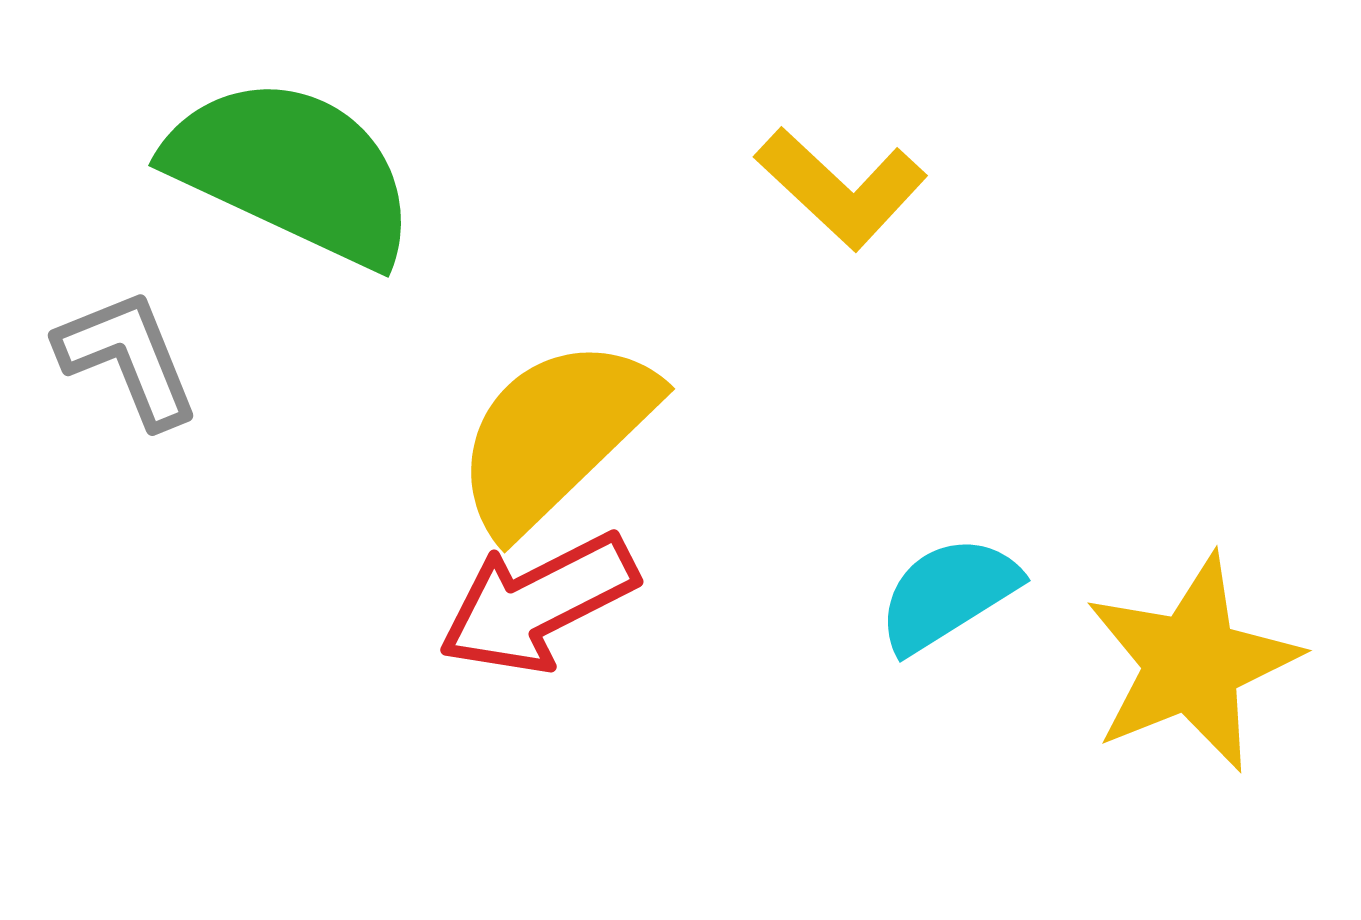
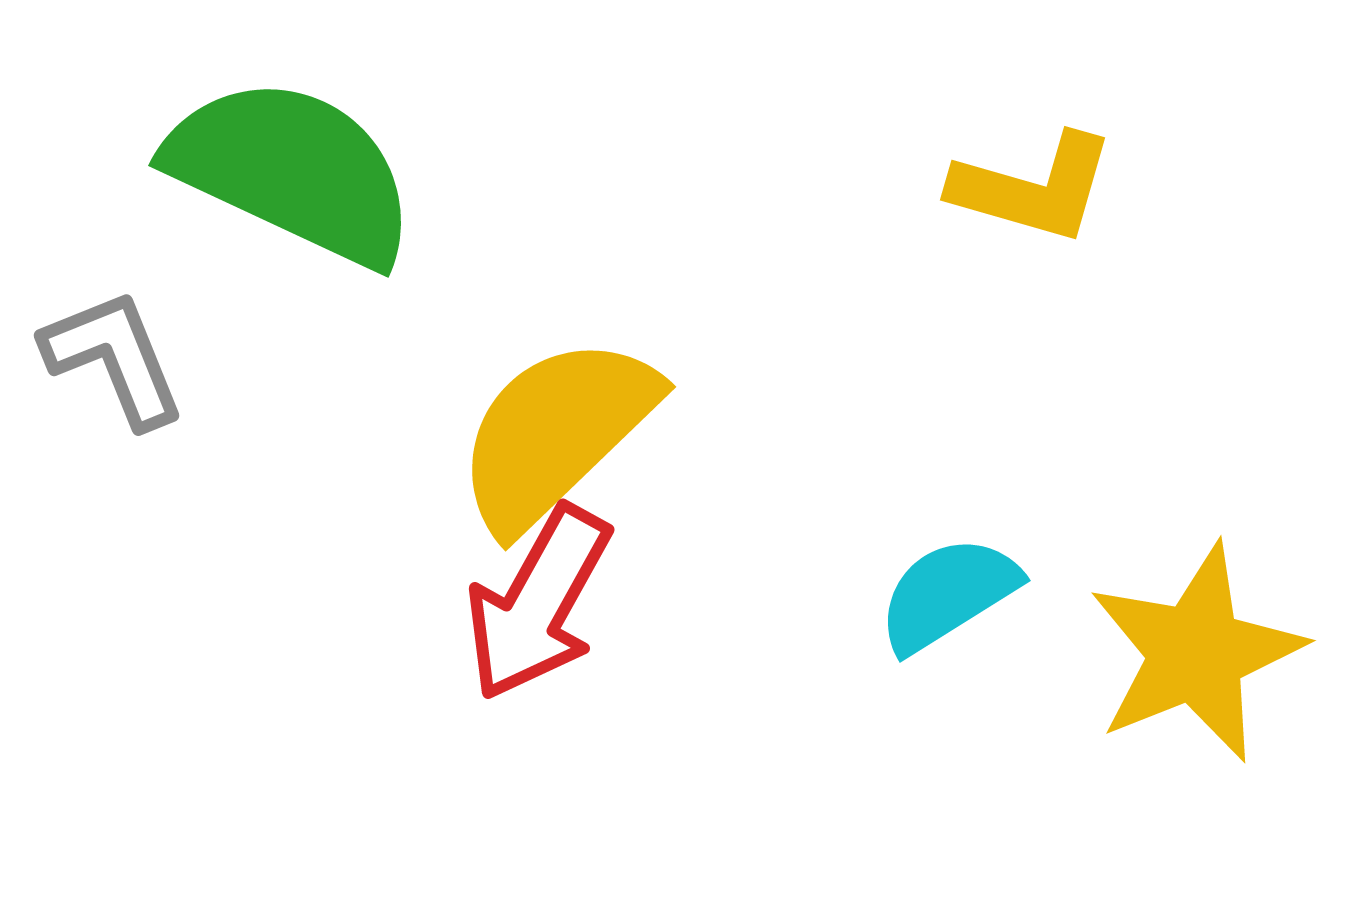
yellow L-shape: moved 192 px right; rotated 27 degrees counterclockwise
gray L-shape: moved 14 px left
yellow semicircle: moved 1 px right, 2 px up
red arrow: rotated 34 degrees counterclockwise
yellow star: moved 4 px right, 10 px up
